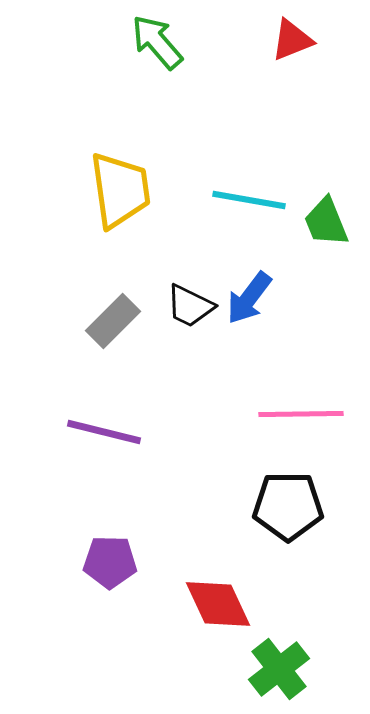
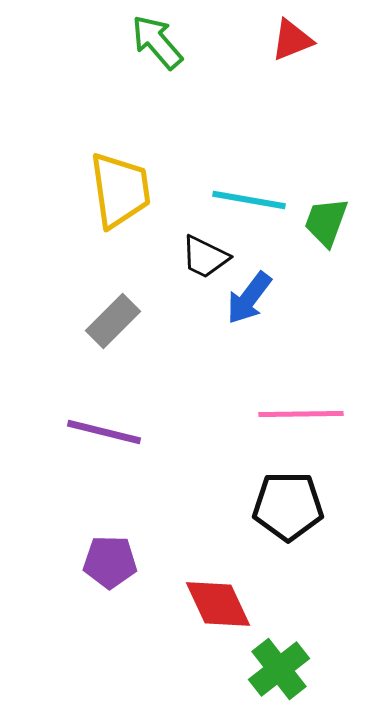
green trapezoid: rotated 42 degrees clockwise
black trapezoid: moved 15 px right, 49 px up
